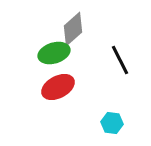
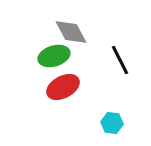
gray diamond: moved 2 px left, 3 px down; rotated 76 degrees counterclockwise
green ellipse: moved 3 px down
red ellipse: moved 5 px right
